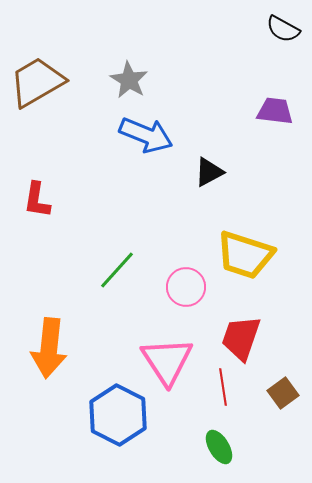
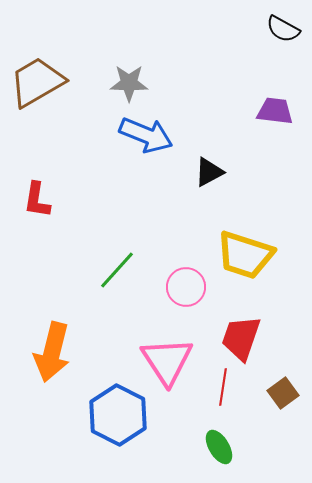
gray star: moved 3 px down; rotated 30 degrees counterclockwise
orange arrow: moved 3 px right, 4 px down; rotated 8 degrees clockwise
red line: rotated 18 degrees clockwise
